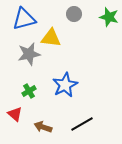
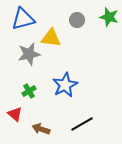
gray circle: moved 3 px right, 6 px down
blue triangle: moved 1 px left
brown arrow: moved 2 px left, 2 px down
